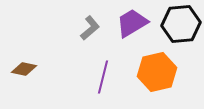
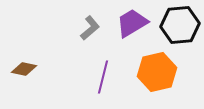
black hexagon: moved 1 px left, 1 px down
